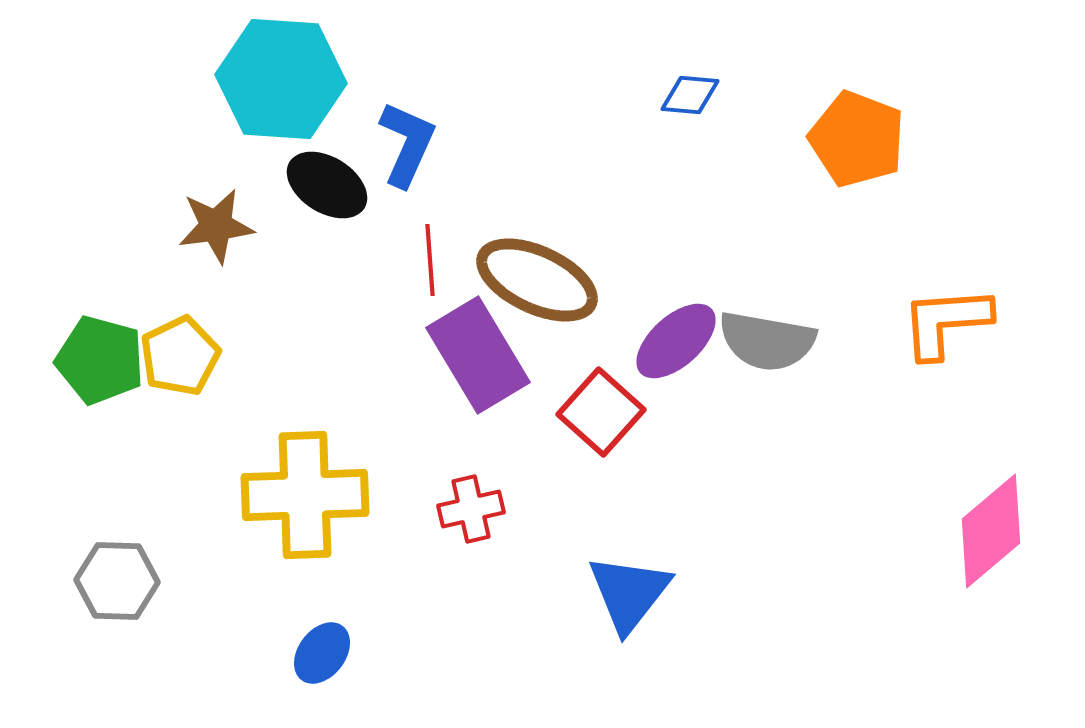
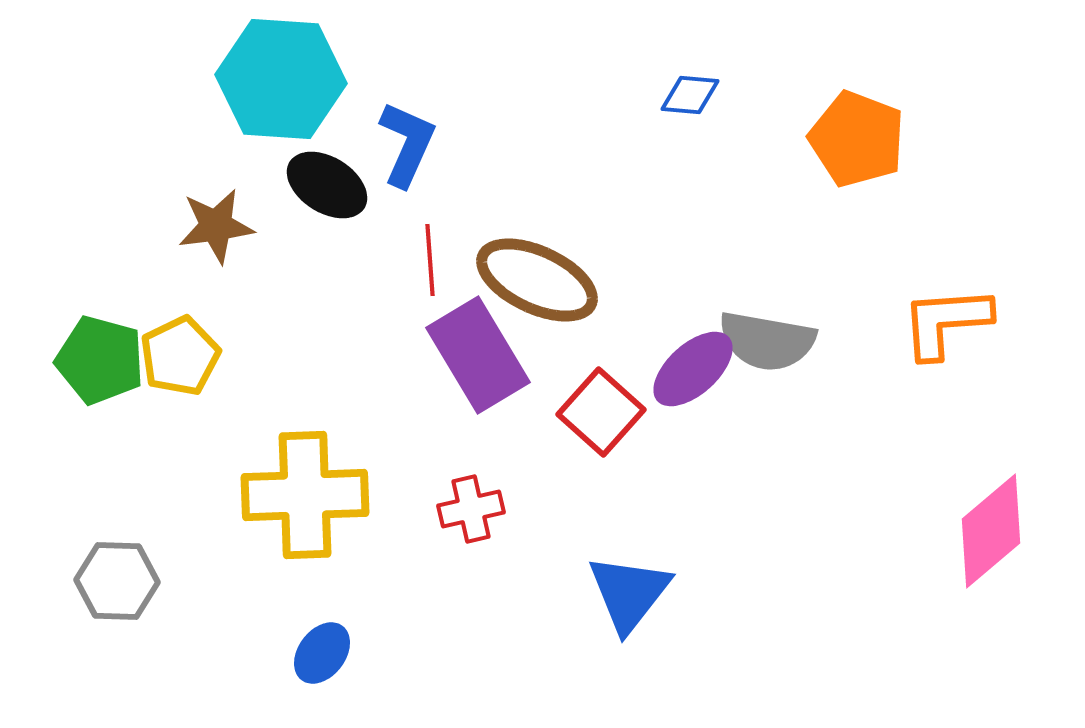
purple ellipse: moved 17 px right, 28 px down
